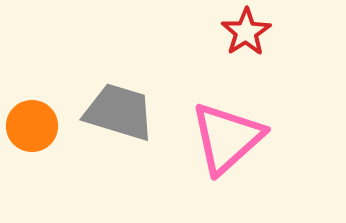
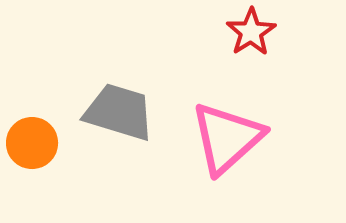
red star: moved 5 px right
orange circle: moved 17 px down
